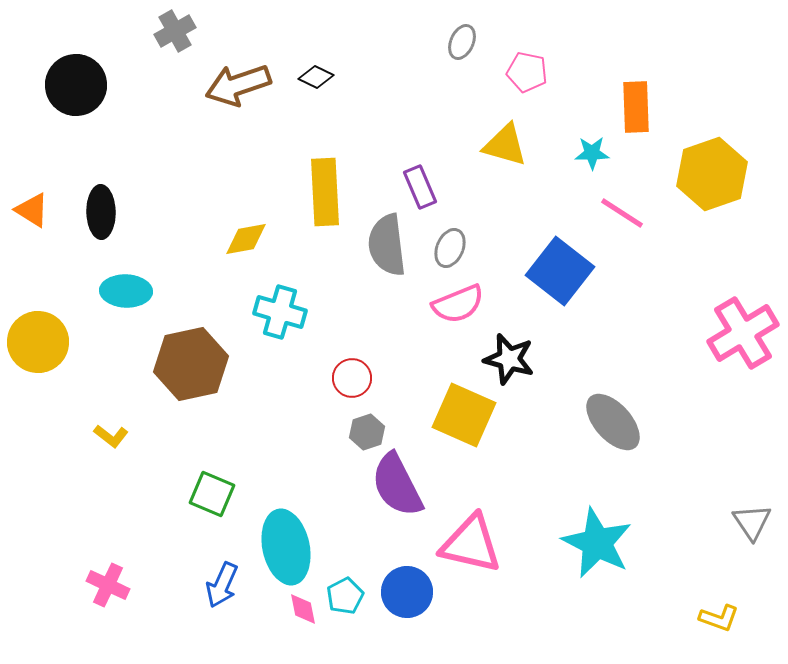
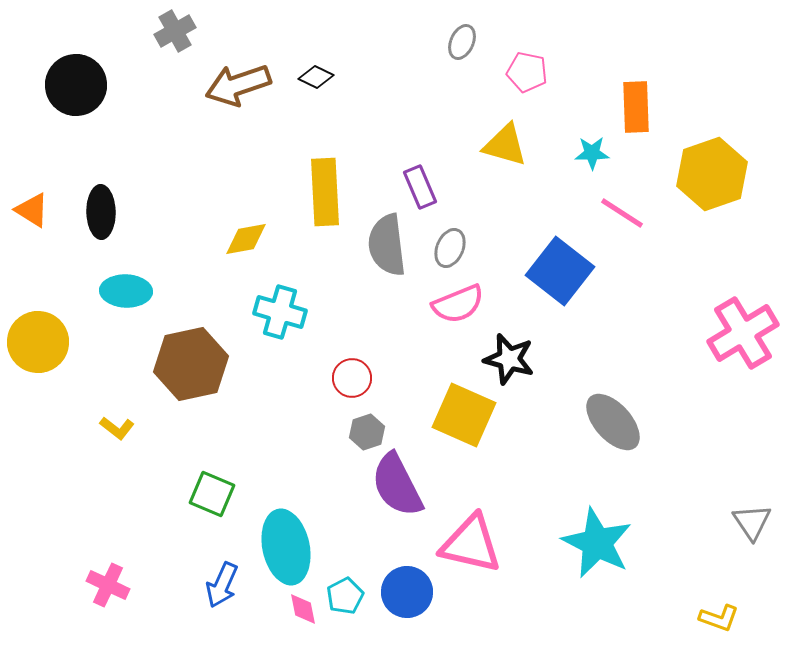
yellow L-shape at (111, 436): moved 6 px right, 8 px up
